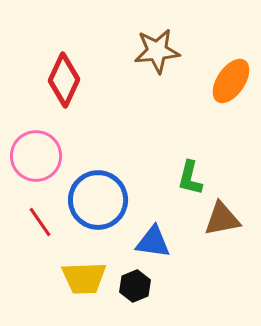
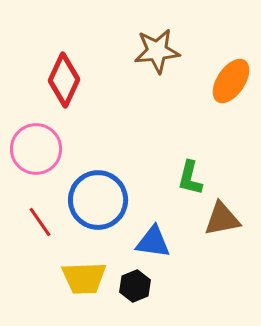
pink circle: moved 7 px up
